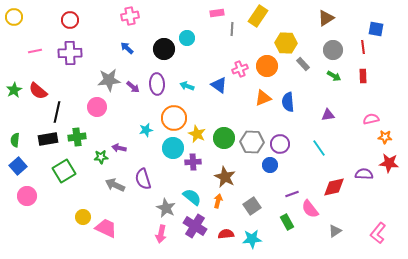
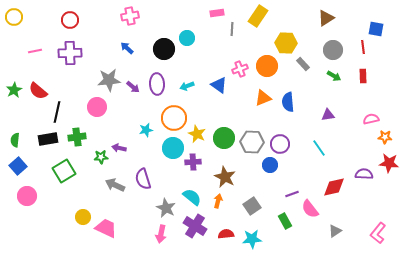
cyan arrow at (187, 86): rotated 40 degrees counterclockwise
green rectangle at (287, 222): moved 2 px left, 1 px up
